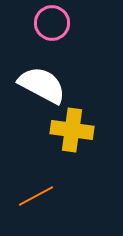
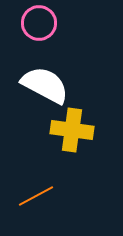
pink circle: moved 13 px left
white semicircle: moved 3 px right
